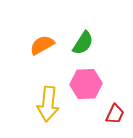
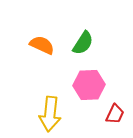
orange semicircle: rotated 55 degrees clockwise
pink hexagon: moved 3 px right, 1 px down
yellow arrow: moved 2 px right, 10 px down
